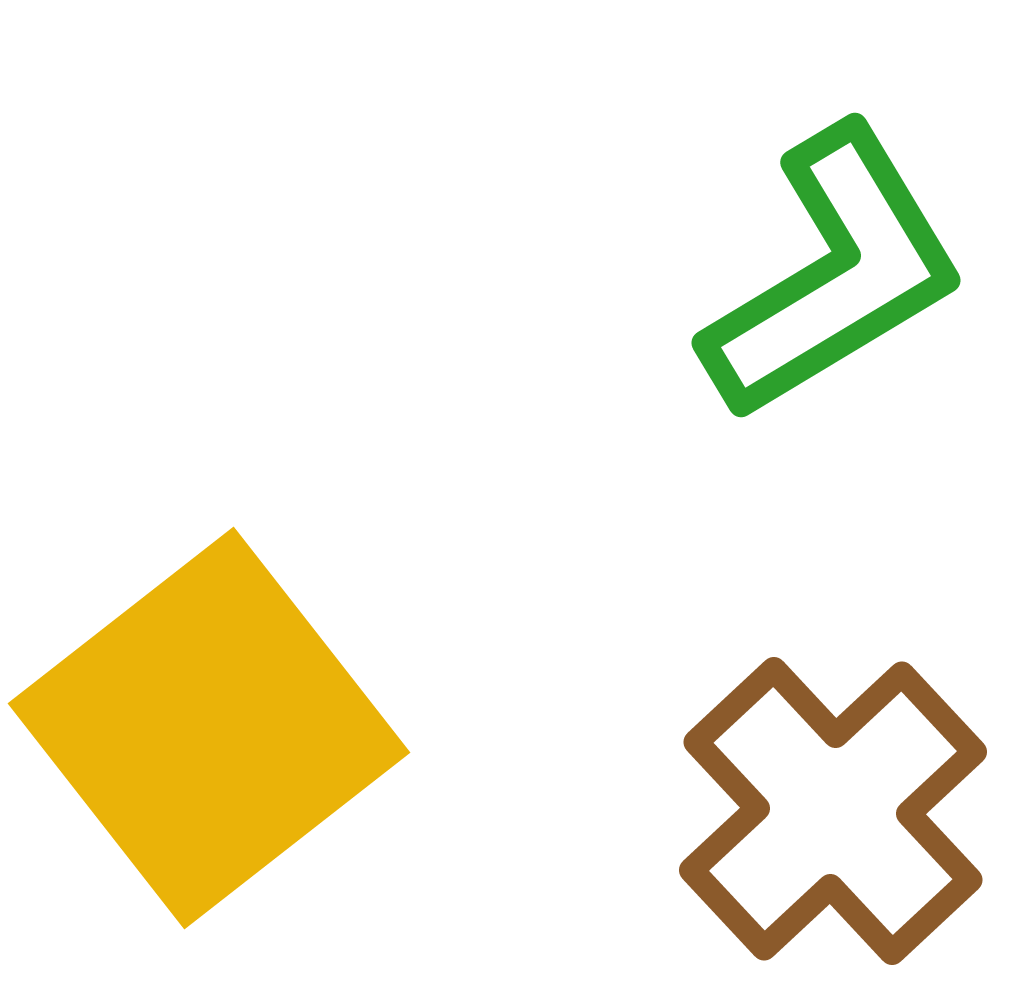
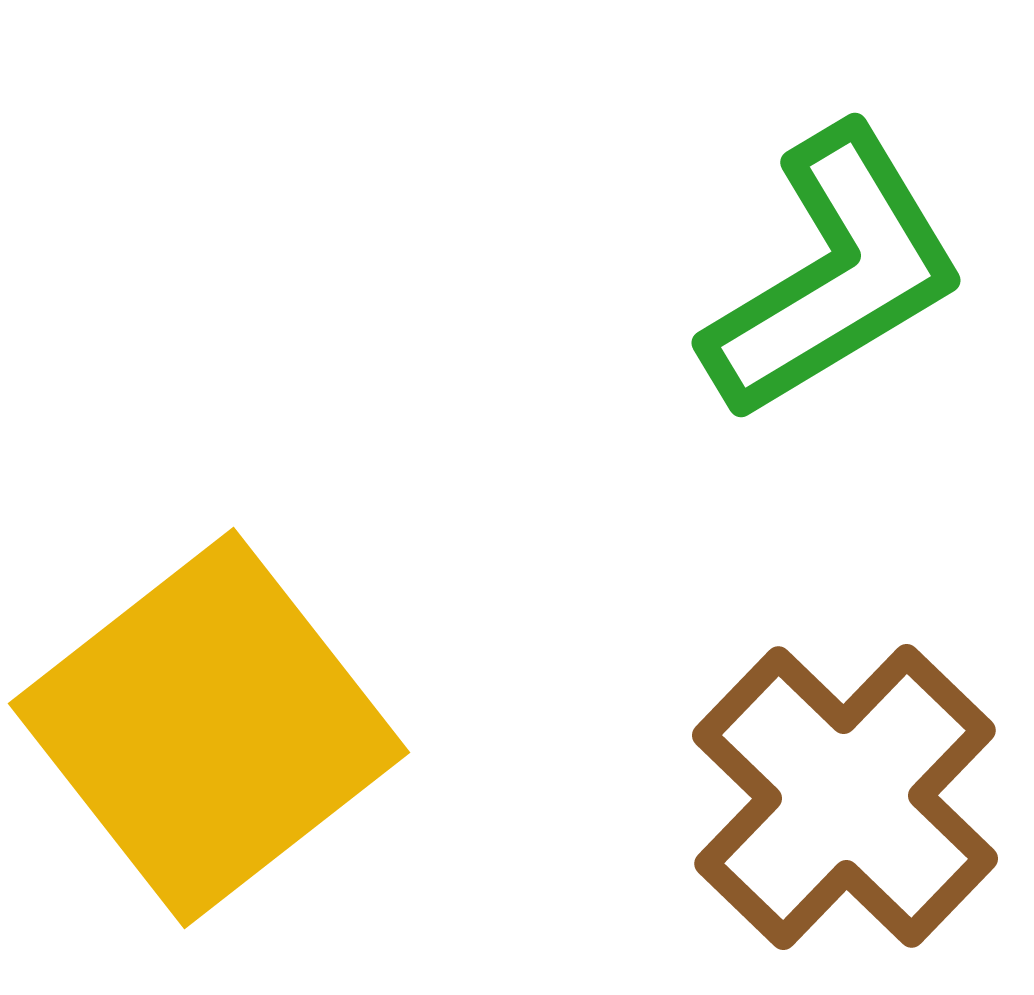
brown cross: moved 12 px right, 14 px up; rotated 3 degrees counterclockwise
